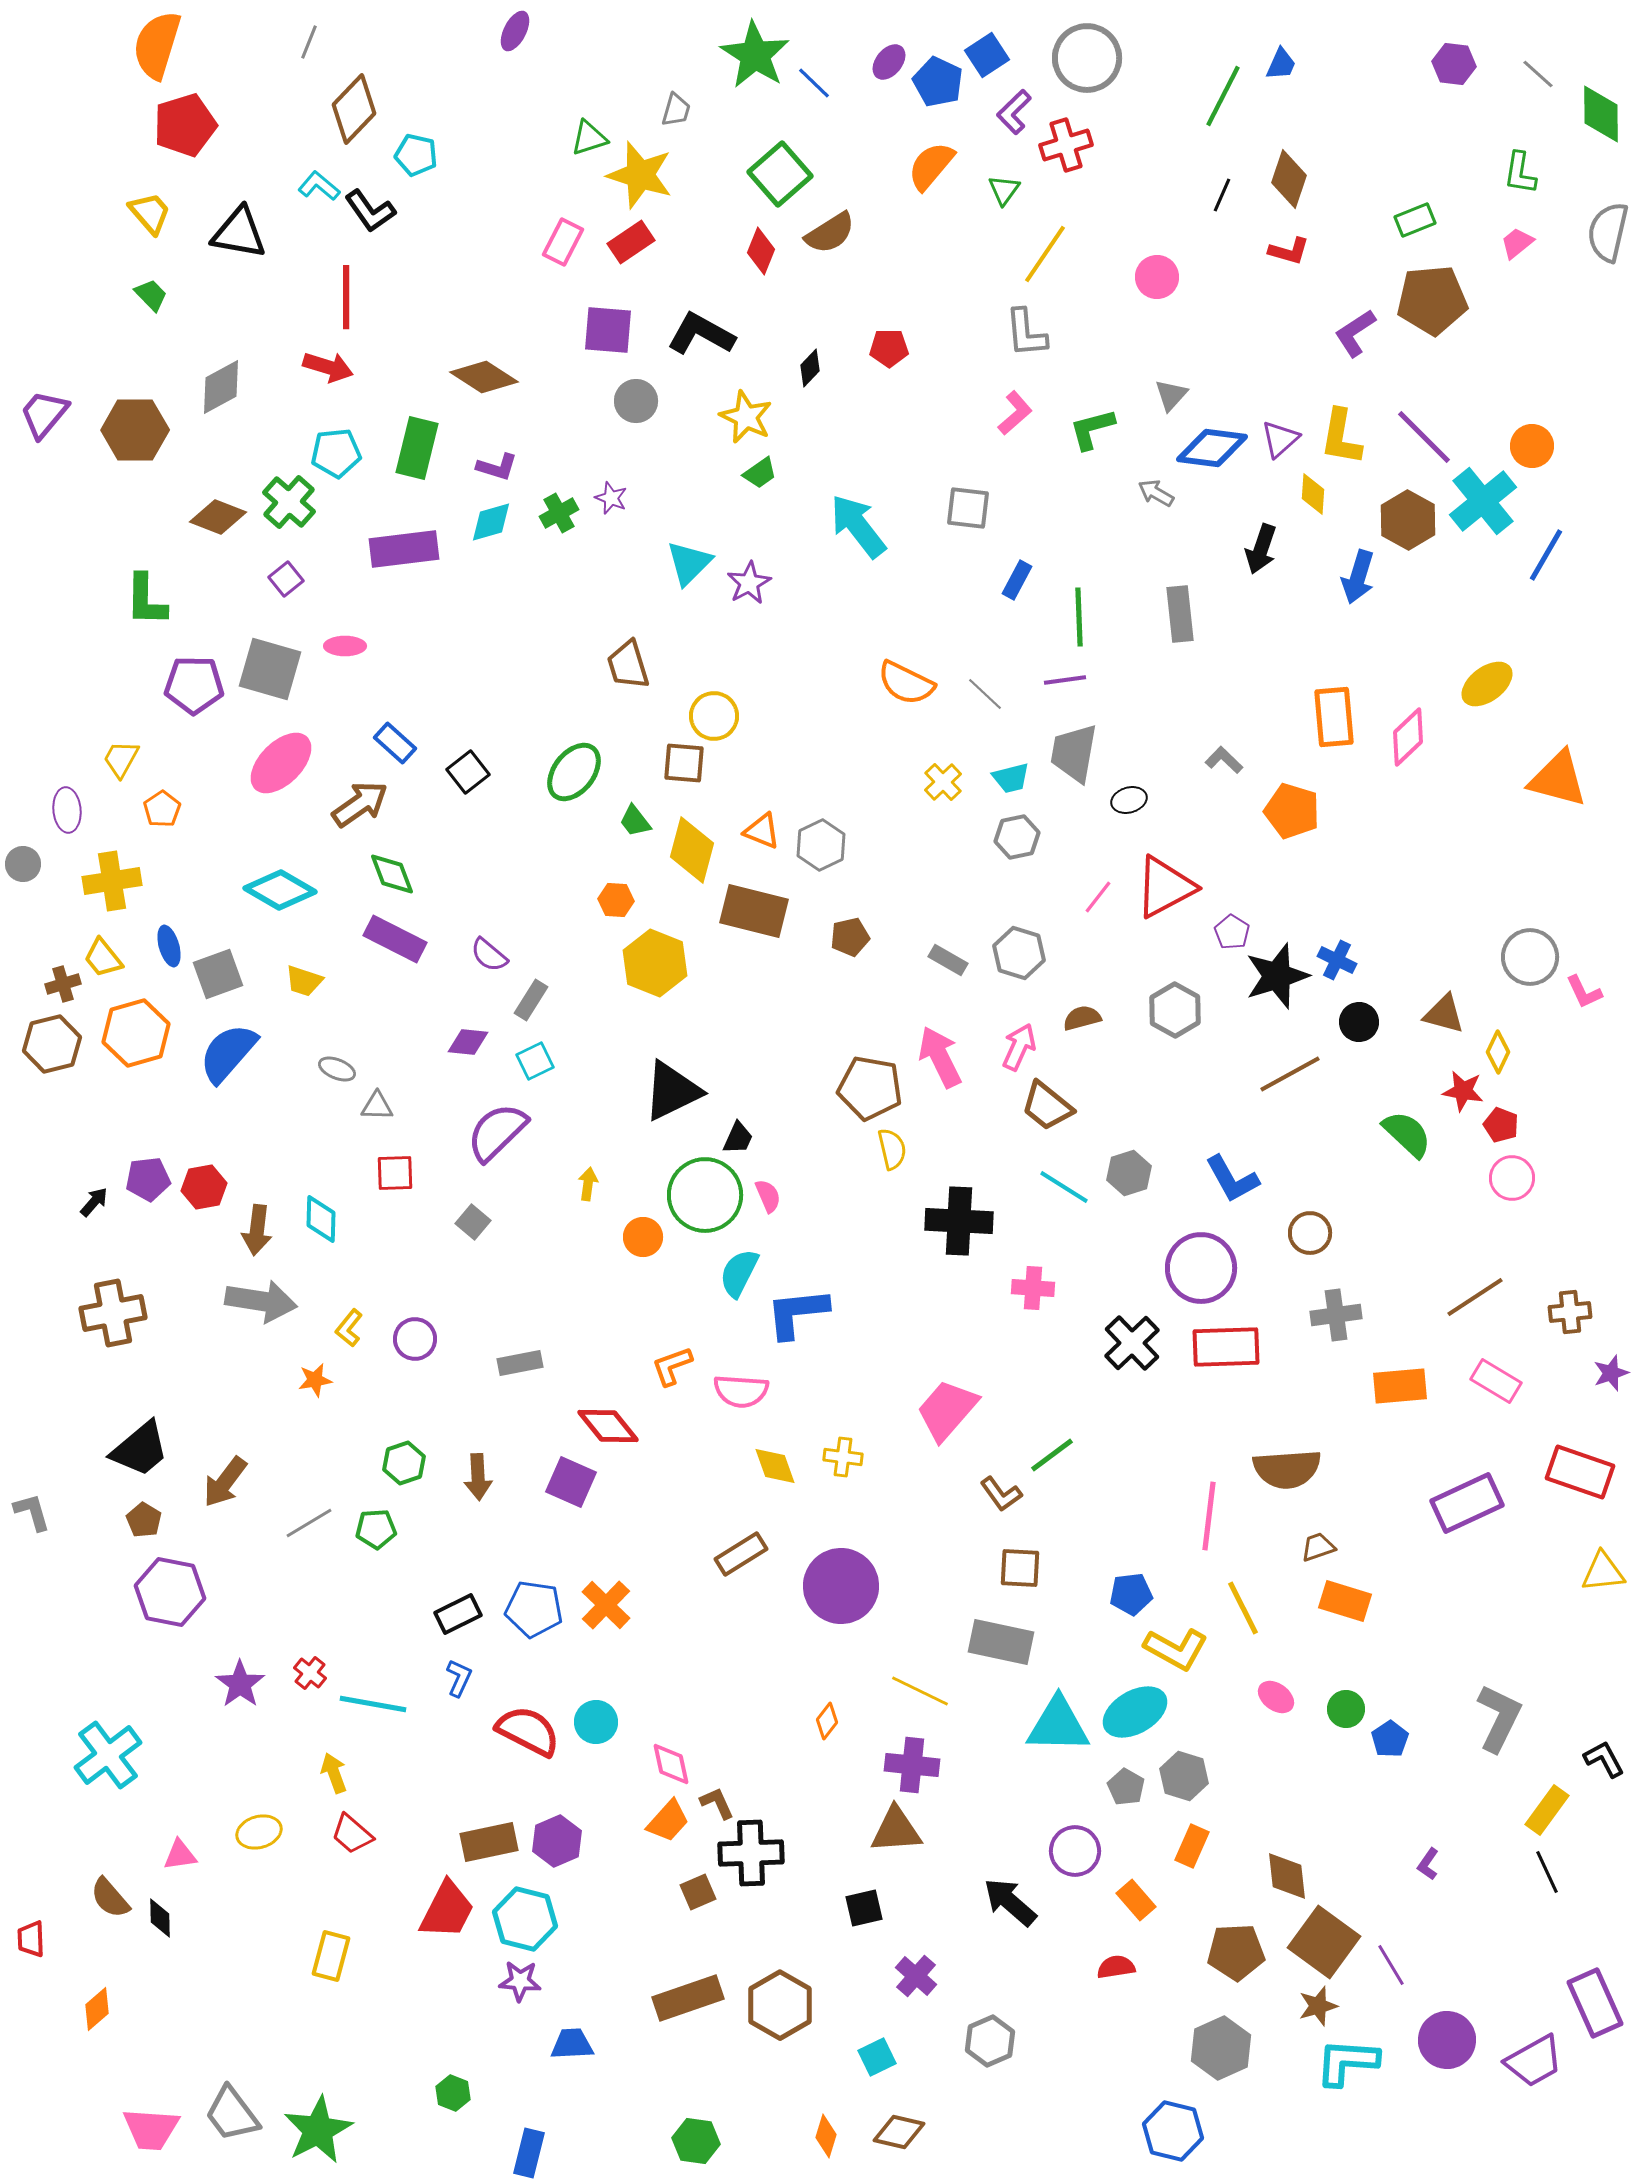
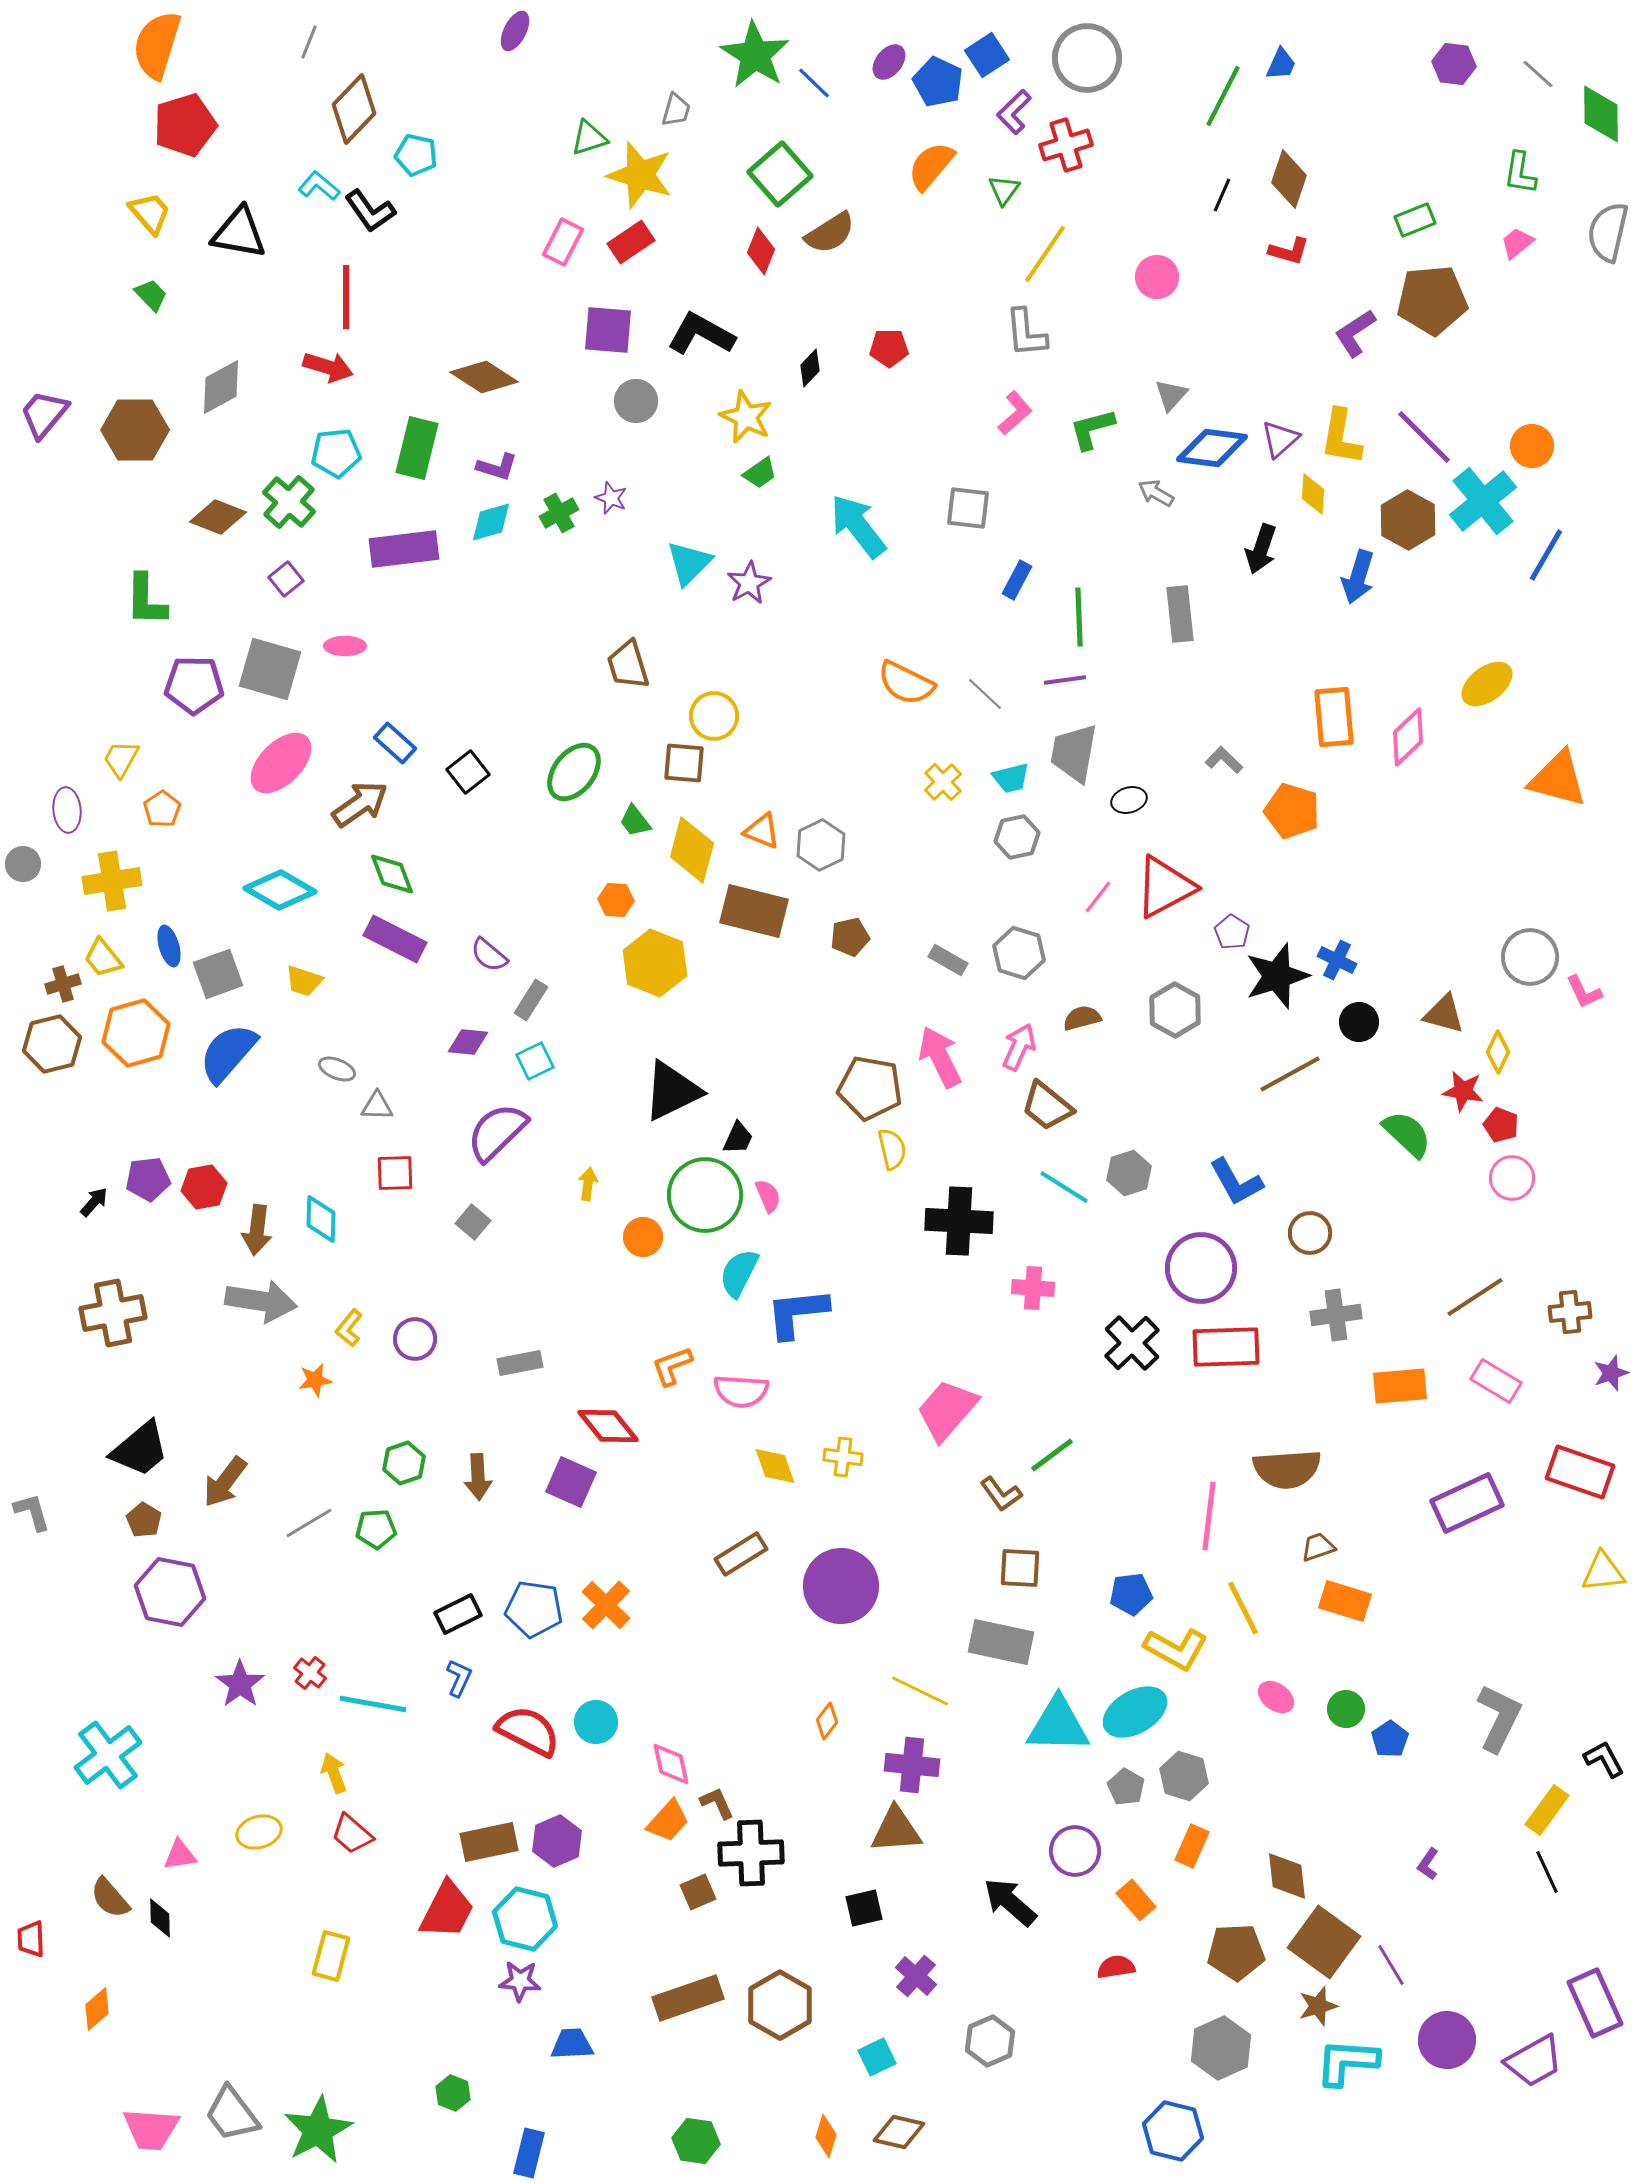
blue L-shape at (1232, 1179): moved 4 px right, 3 px down
